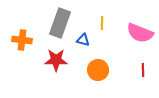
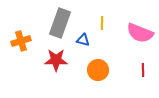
orange cross: moved 1 px left, 1 px down; rotated 24 degrees counterclockwise
